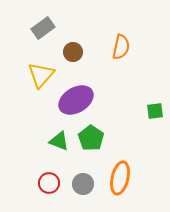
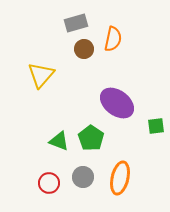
gray rectangle: moved 33 px right, 5 px up; rotated 20 degrees clockwise
orange semicircle: moved 8 px left, 8 px up
brown circle: moved 11 px right, 3 px up
purple ellipse: moved 41 px right, 3 px down; rotated 68 degrees clockwise
green square: moved 1 px right, 15 px down
gray circle: moved 7 px up
